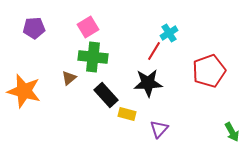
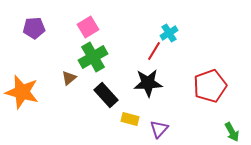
green cross: rotated 36 degrees counterclockwise
red pentagon: moved 1 px right, 15 px down
orange star: moved 2 px left, 1 px down
yellow rectangle: moved 3 px right, 5 px down
